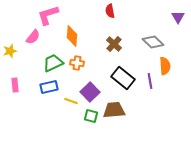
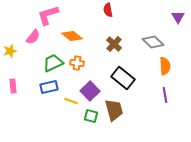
red semicircle: moved 2 px left, 1 px up
orange diamond: rotated 55 degrees counterclockwise
purple line: moved 15 px right, 14 px down
pink rectangle: moved 2 px left, 1 px down
purple square: moved 1 px up
brown trapezoid: rotated 80 degrees clockwise
